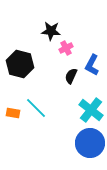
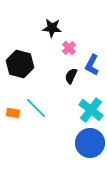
black star: moved 1 px right, 3 px up
pink cross: moved 3 px right; rotated 16 degrees counterclockwise
